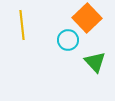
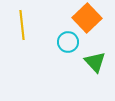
cyan circle: moved 2 px down
